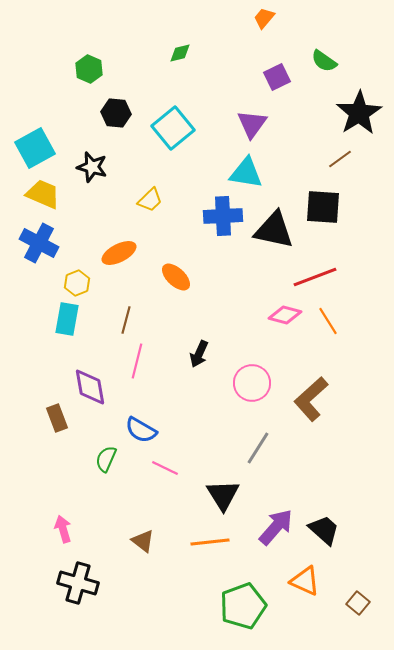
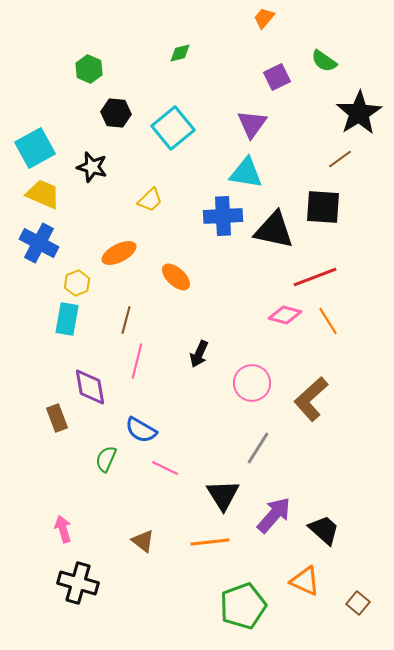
purple arrow at (276, 527): moved 2 px left, 12 px up
